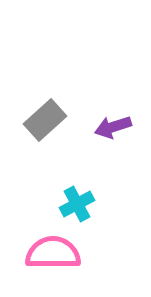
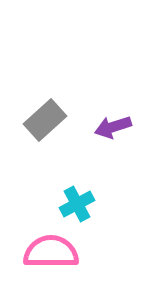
pink semicircle: moved 2 px left, 1 px up
